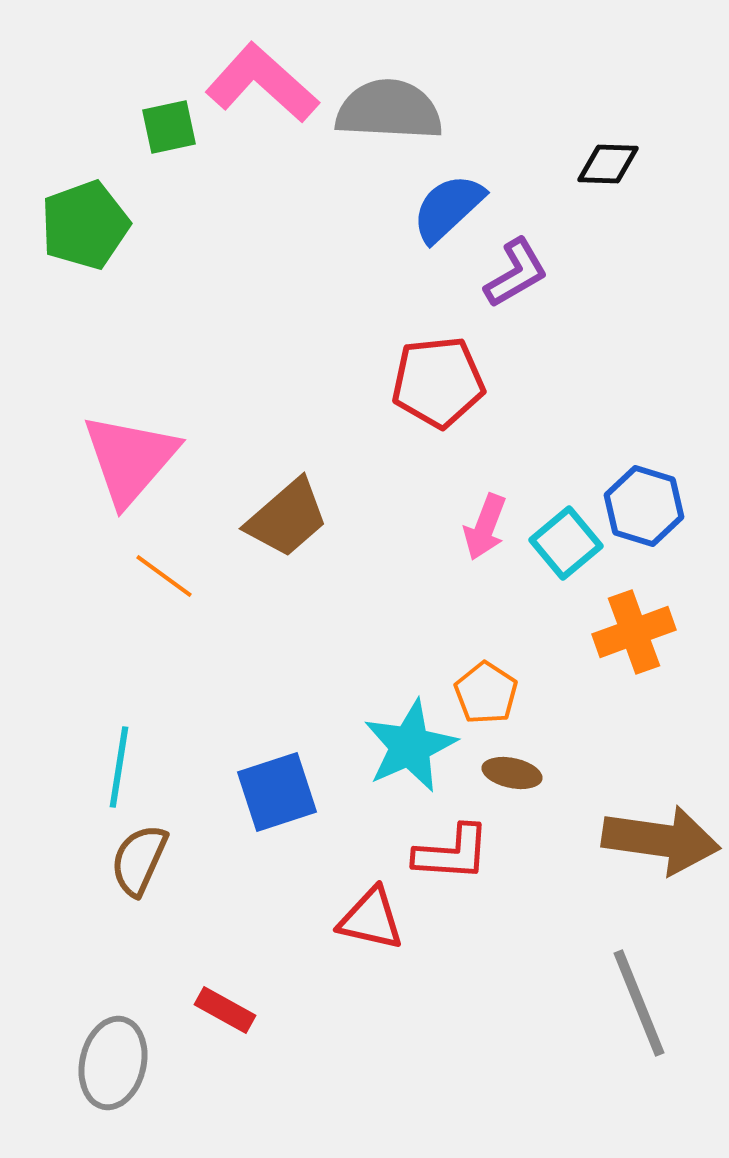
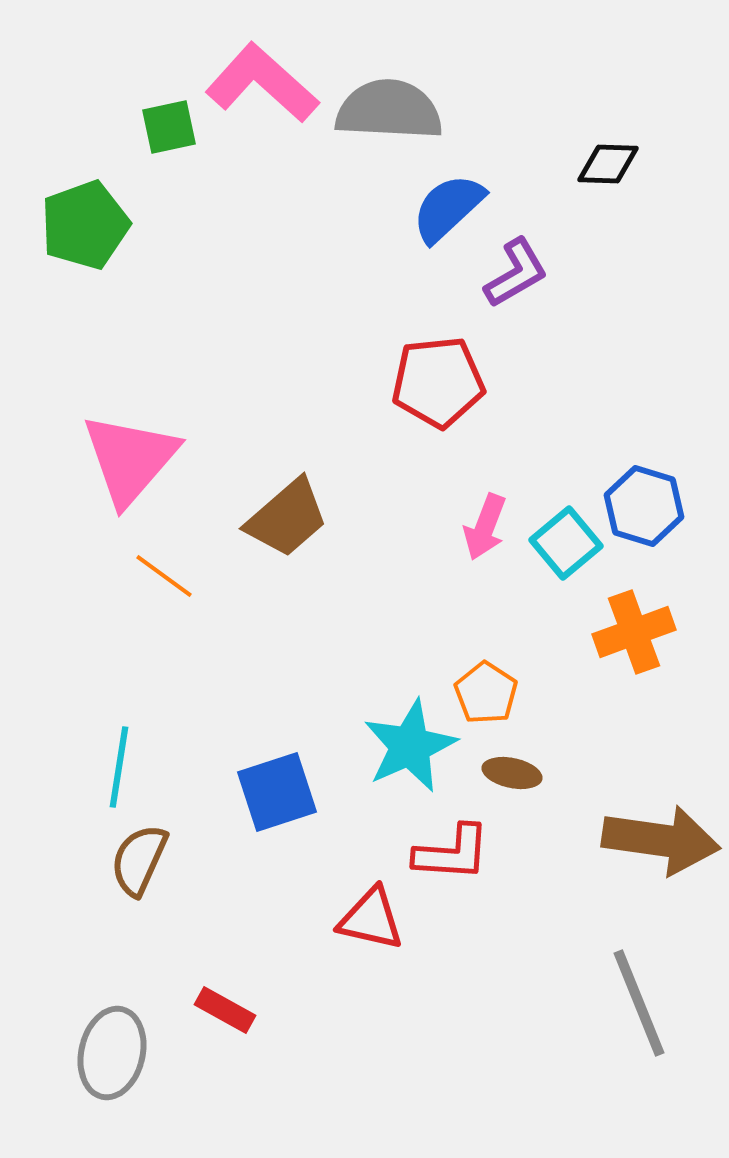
gray ellipse: moved 1 px left, 10 px up
